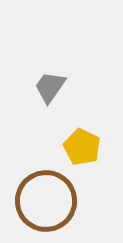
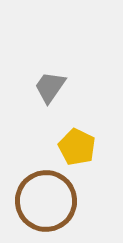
yellow pentagon: moved 5 px left
